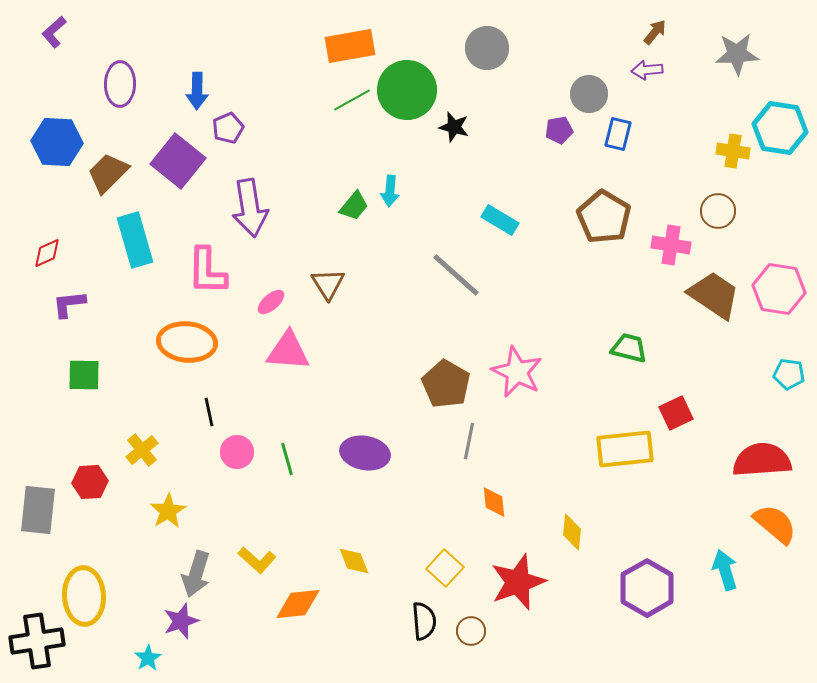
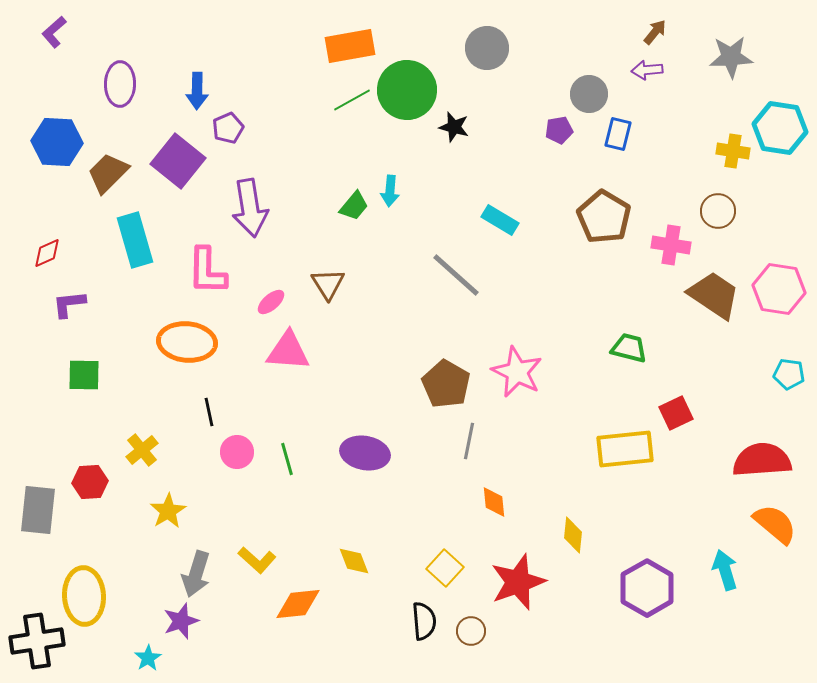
gray star at (737, 54): moved 6 px left, 3 px down
yellow diamond at (572, 532): moved 1 px right, 3 px down
